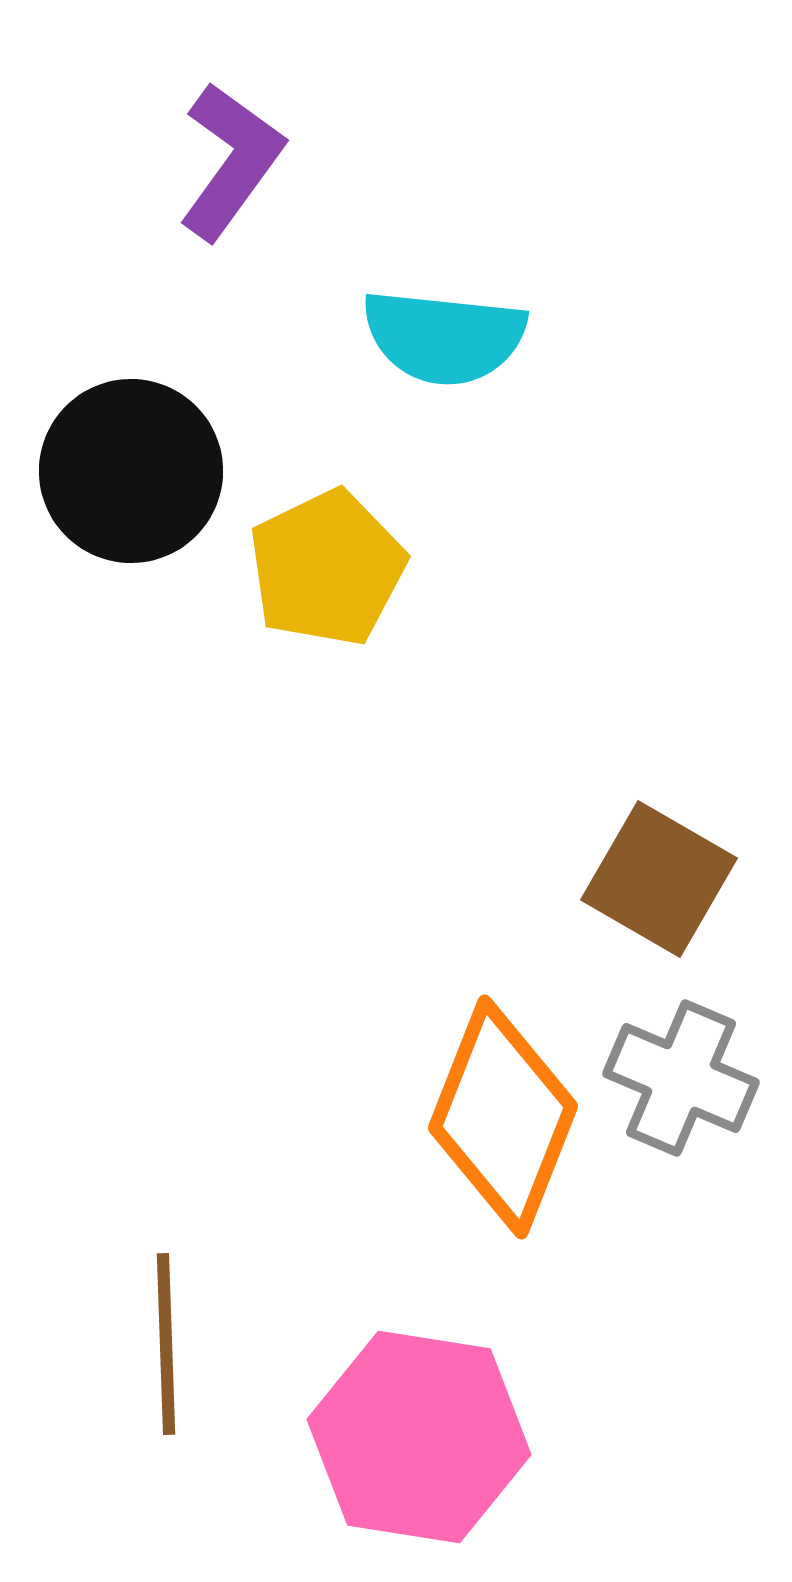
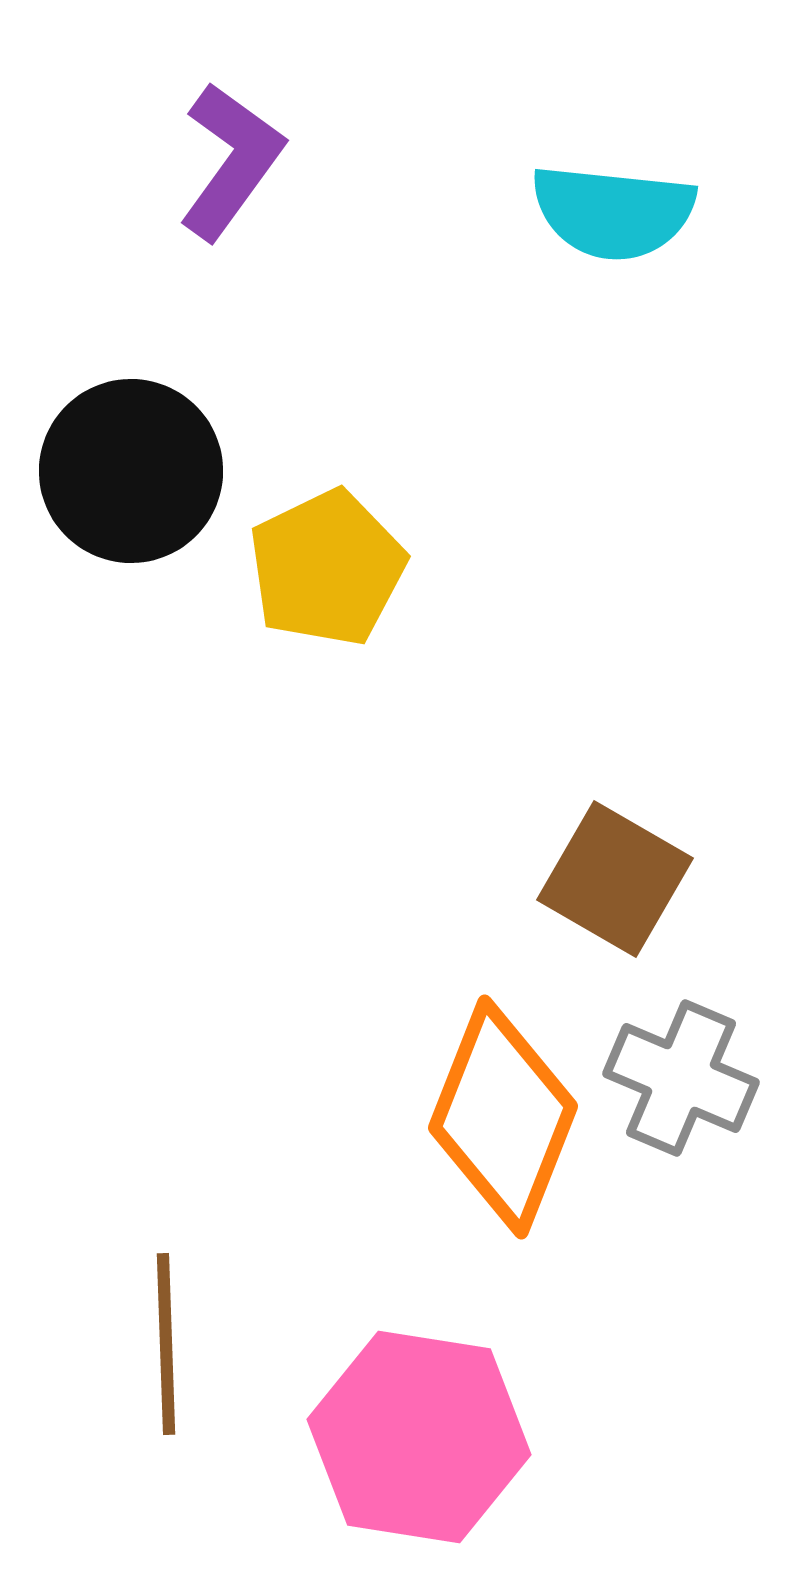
cyan semicircle: moved 169 px right, 125 px up
brown square: moved 44 px left
